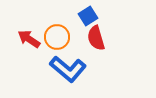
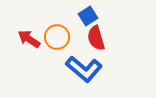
blue L-shape: moved 16 px right
